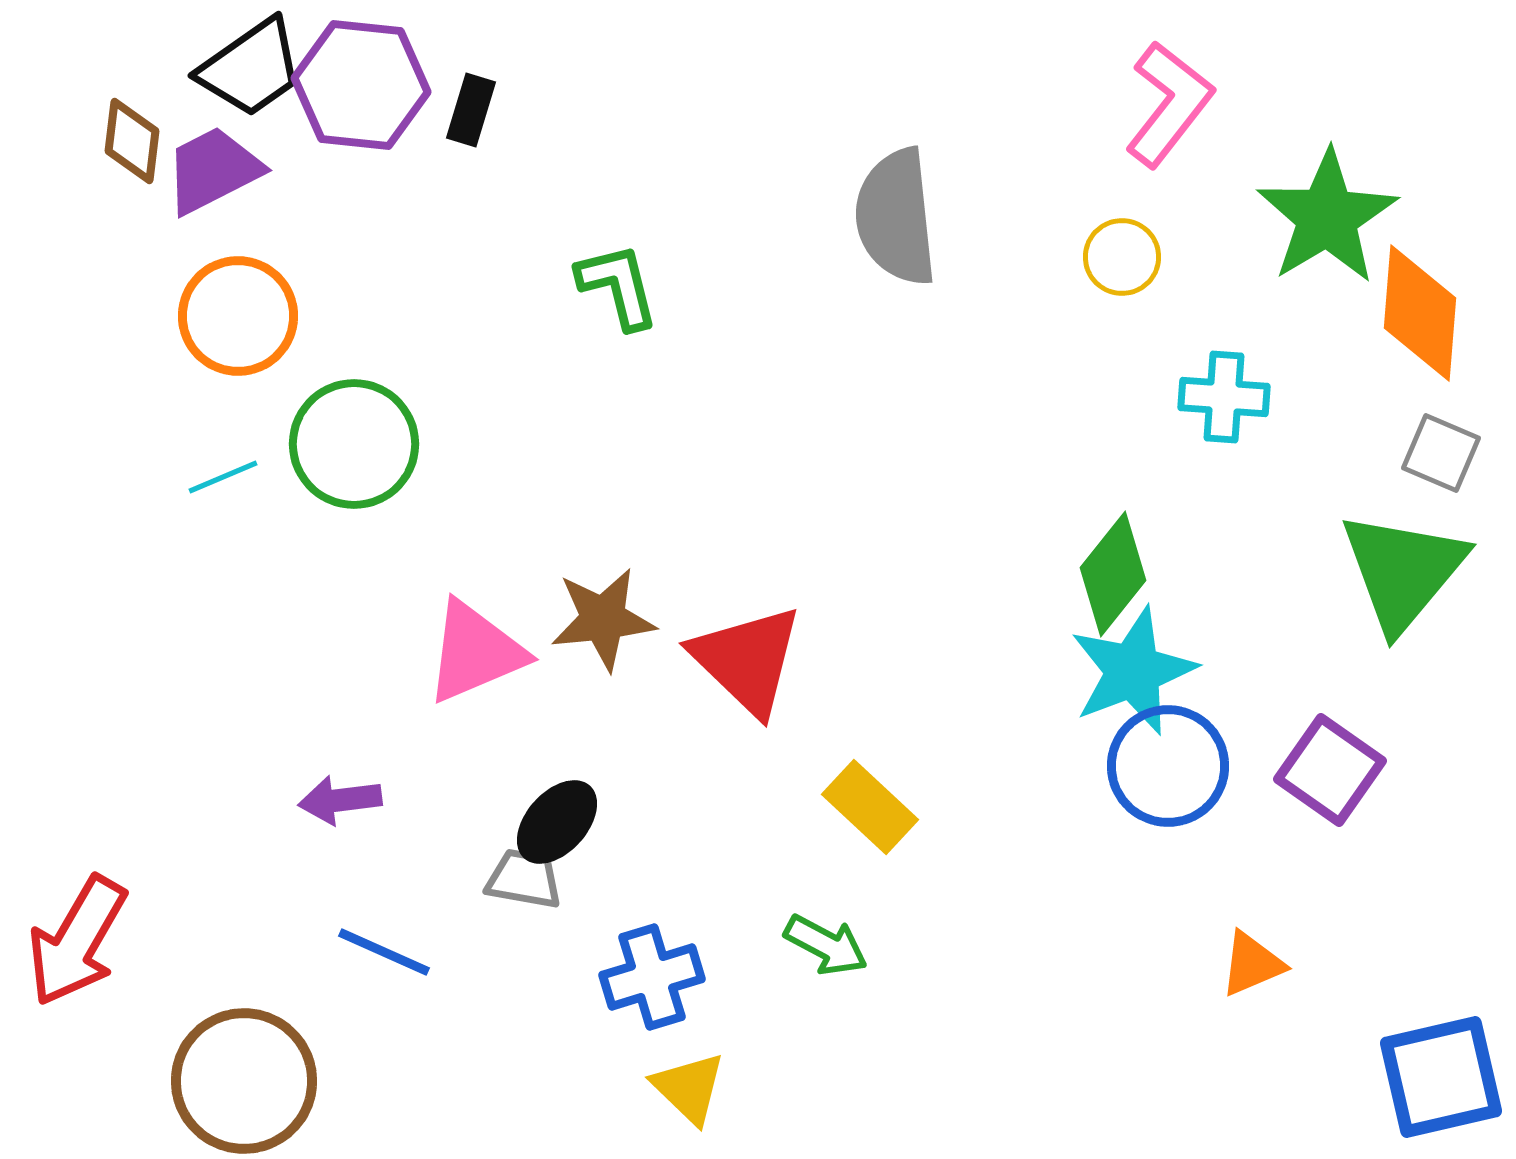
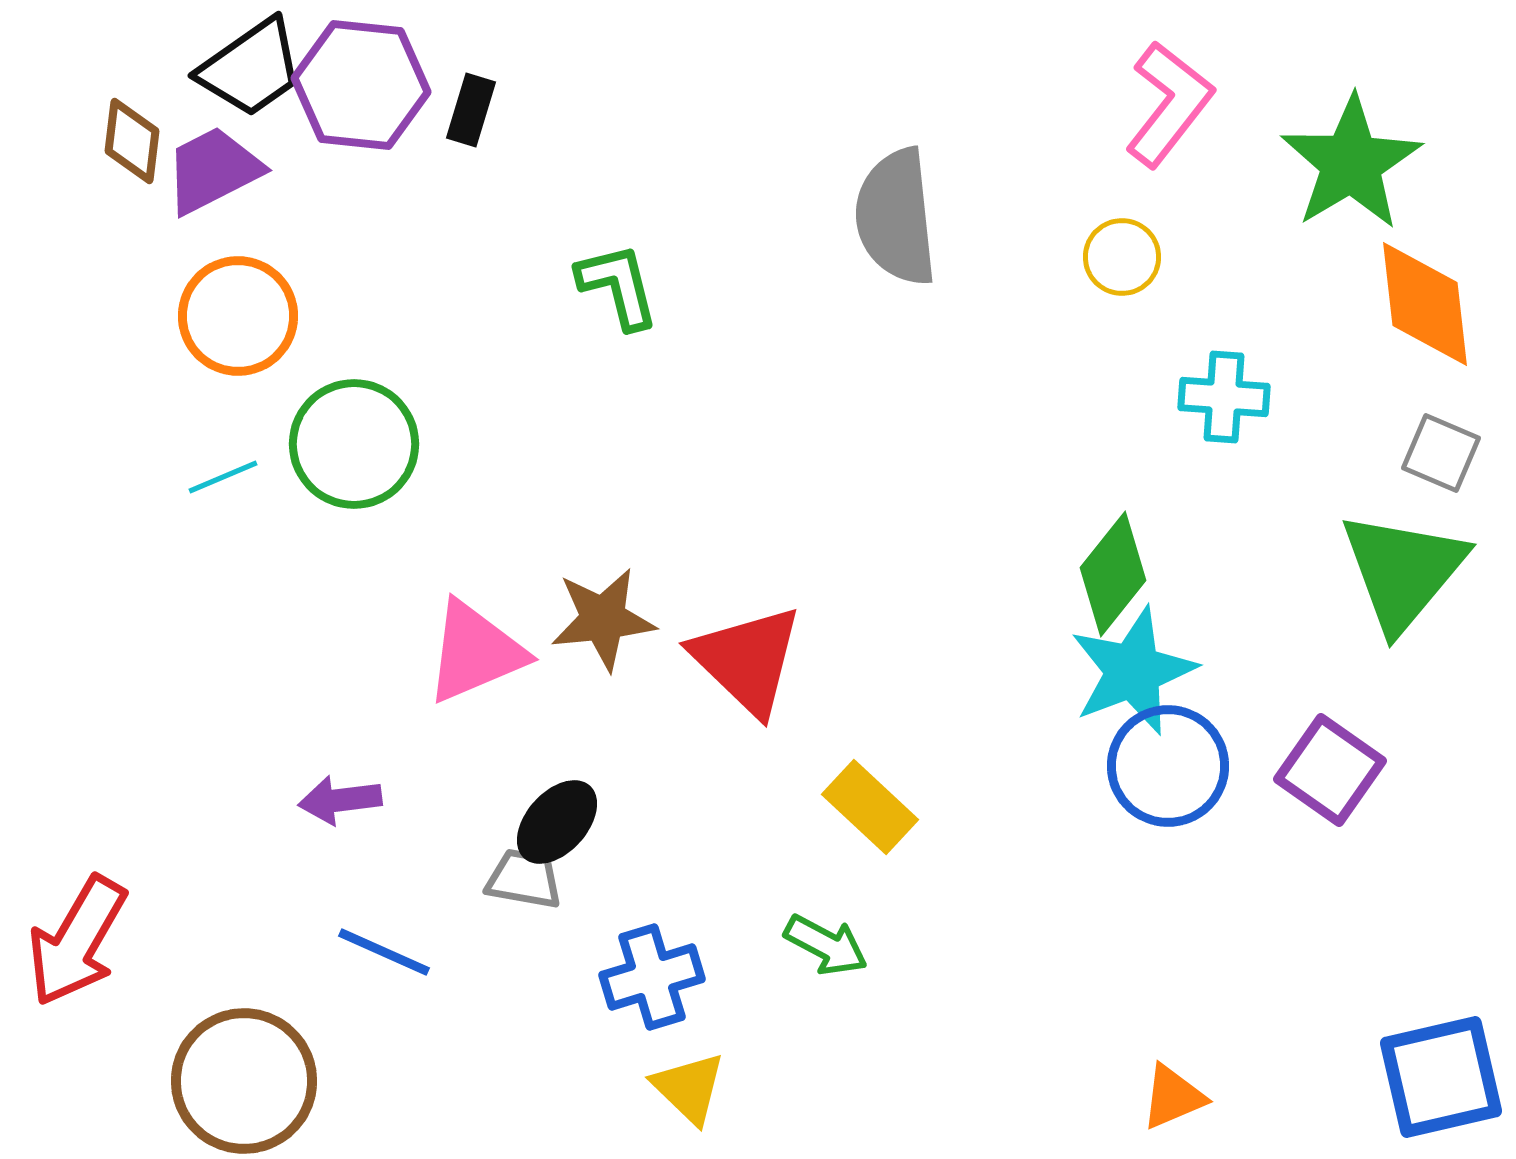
green star: moved 24 px right, 54 px up
orange diamond: moved 5 px right, 9 px up; rotated 11 degrees counterclockwise
orange triangle: moved 79 px left, 133 px down
